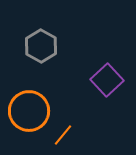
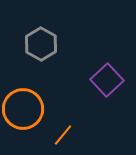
gray hexagon: moved 2 px up
orange circle: moved 6 px left, 2 px up
